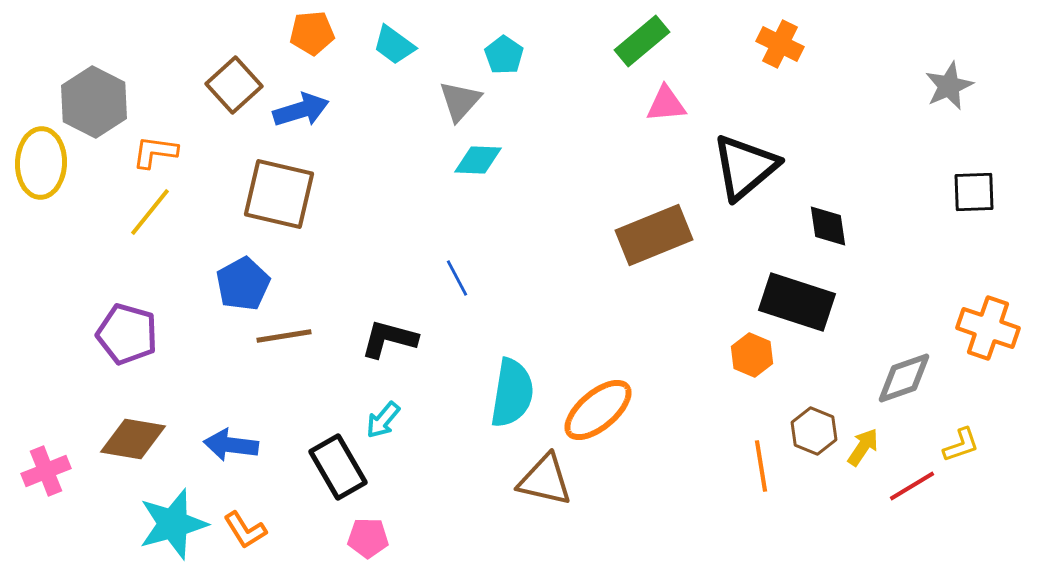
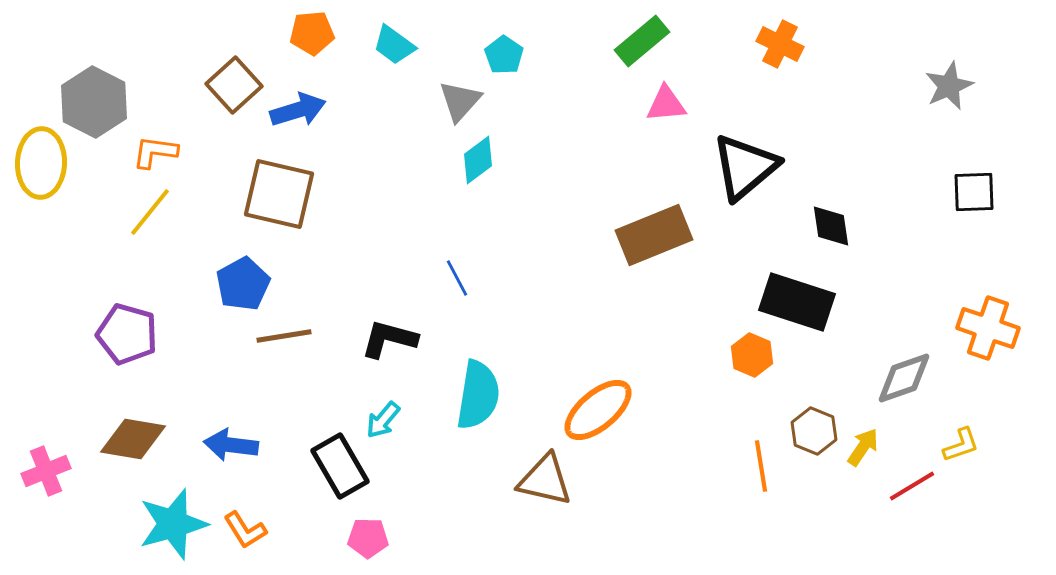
blue arrow at (301, 110): moved 3 px left
cyan diamond at (478, 160): rotated 39 degrees counterclockwise
black diamond at (828, 226): moved 3 px right
cyan semicircle at (512, 393): moved 34 px left, 2 px down
black rectangle at (338, 467): moved 2 px right, 1 px up
